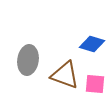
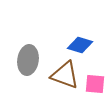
blue diamond: moved 12 px left, 1 px down
